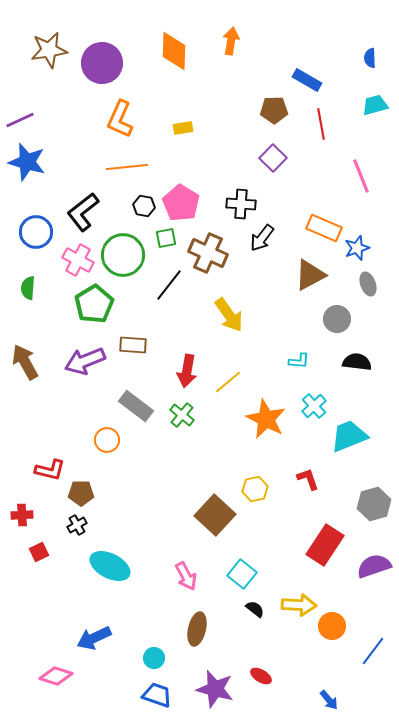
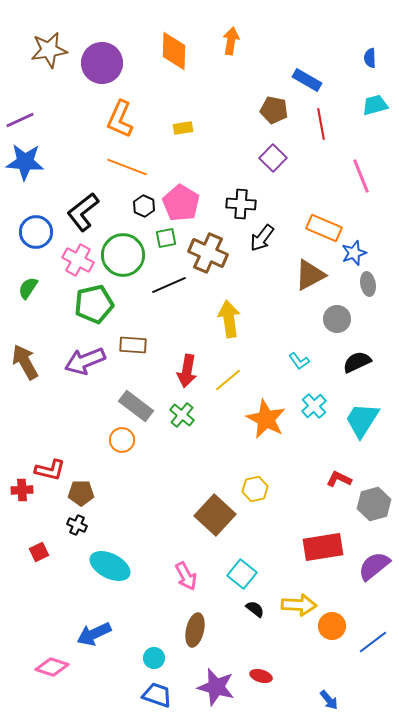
brown pentagon at (274, 110): rotated 12 degrees clockwise
blue star at (27, 162): moved 2 px left; rotated 12 degrees counterclockwise
orange line at (127, 167): rotated 27 degrees clockwise
black hexagon at (144, 206): rotated 15 degrees clockwise
blue star at (357, 248): moved 3 px left, 5 px down
gray ellipse at (368, 284): rotated 10 degrees clockwise
black line at (169, 285): rotated 28 degrees clockwise
green semicircle at (28, 288): rotated 30 degrees clockwise
green pentagon at (94, 304): rotated 18 degrees clockwise
yellow arrow at (229, 315): moved 4 px down; rotated 153 degrees counterclockwise
cyan L-shape at (299, 361): rotated 50 degrees clockwise
black semicircle at (357, 362): rotated 32 degrees counterclockwise
yellow line at (228, 382): moved 2 px up
cyan trapezoid at (349, 436): moved 13 px right, 16 px up; rotated 36 degrees counterclockwise
orange circle at (107, 440): moved 15 px right
red L-shape at (308, 479): moved 31 px right; rotated 45 degrees counterclockwise
red cross at (22, 515): moved 25 px up
black cross at (77, 525): rotated 36 degrees counterclockwise
red rectangle at (325, 545): moved 2 px left, 2 px down; rotated 48 degrees clockwise
purple semicircle at (374, 566): rotated 20 degrees counterclockwise
brown ellipse at (197, 629): moved 2 px left, 1 px down
blue arrow at (94, 638): moved 4 px up
blue line at (373, 651): moved 9 px up; rotated 16 degrees clockwise
pink diamond at (56, 676): moved 4 px left, 9 px up
red ellipse at (261, 676): rotated 15 degrees counterclockwise
purple star at (215, 689): moved 1 px right, 2 px up
